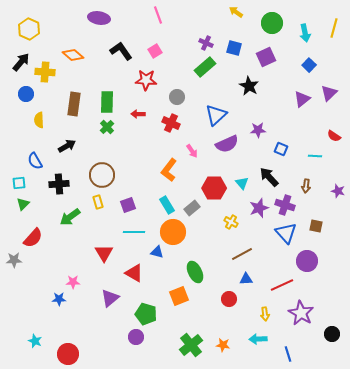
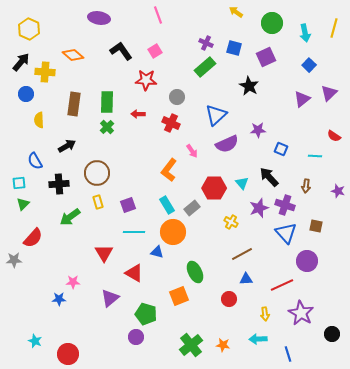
brown circle at (102, 175): moved 5 px left, 2 px up
